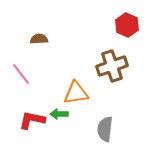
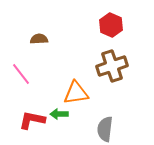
red hexagon: moved 16 px left
